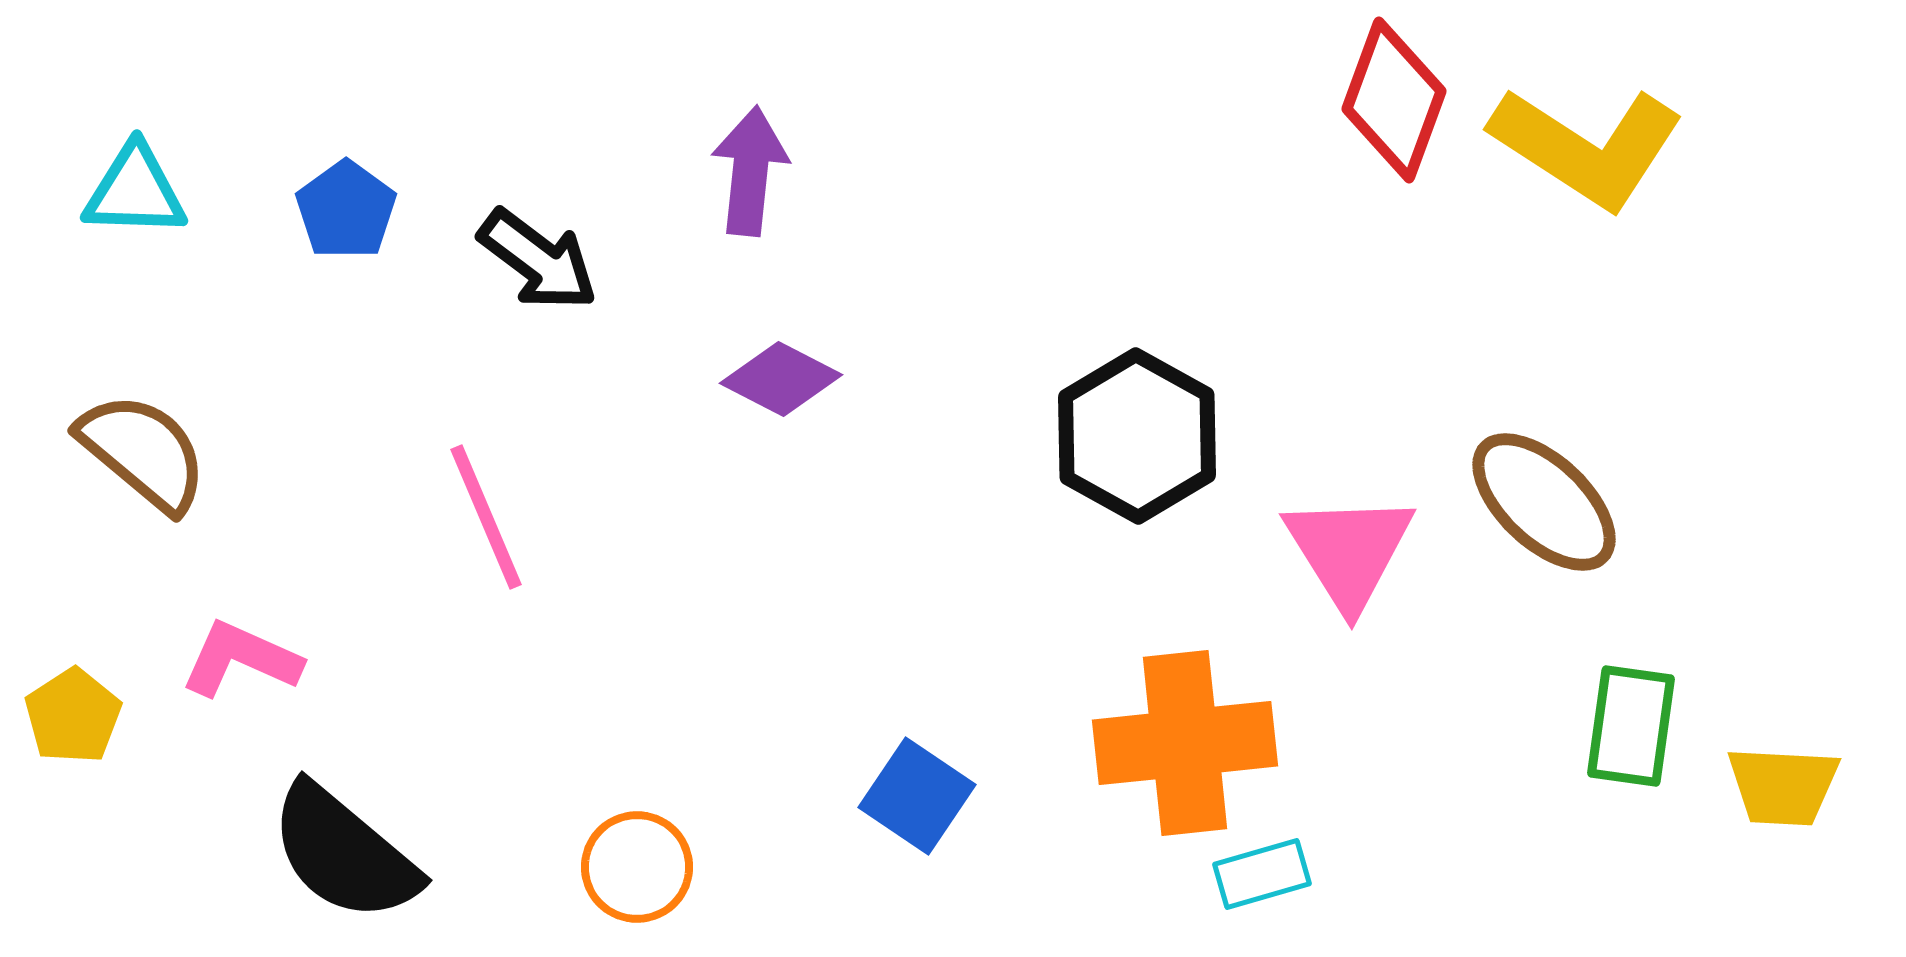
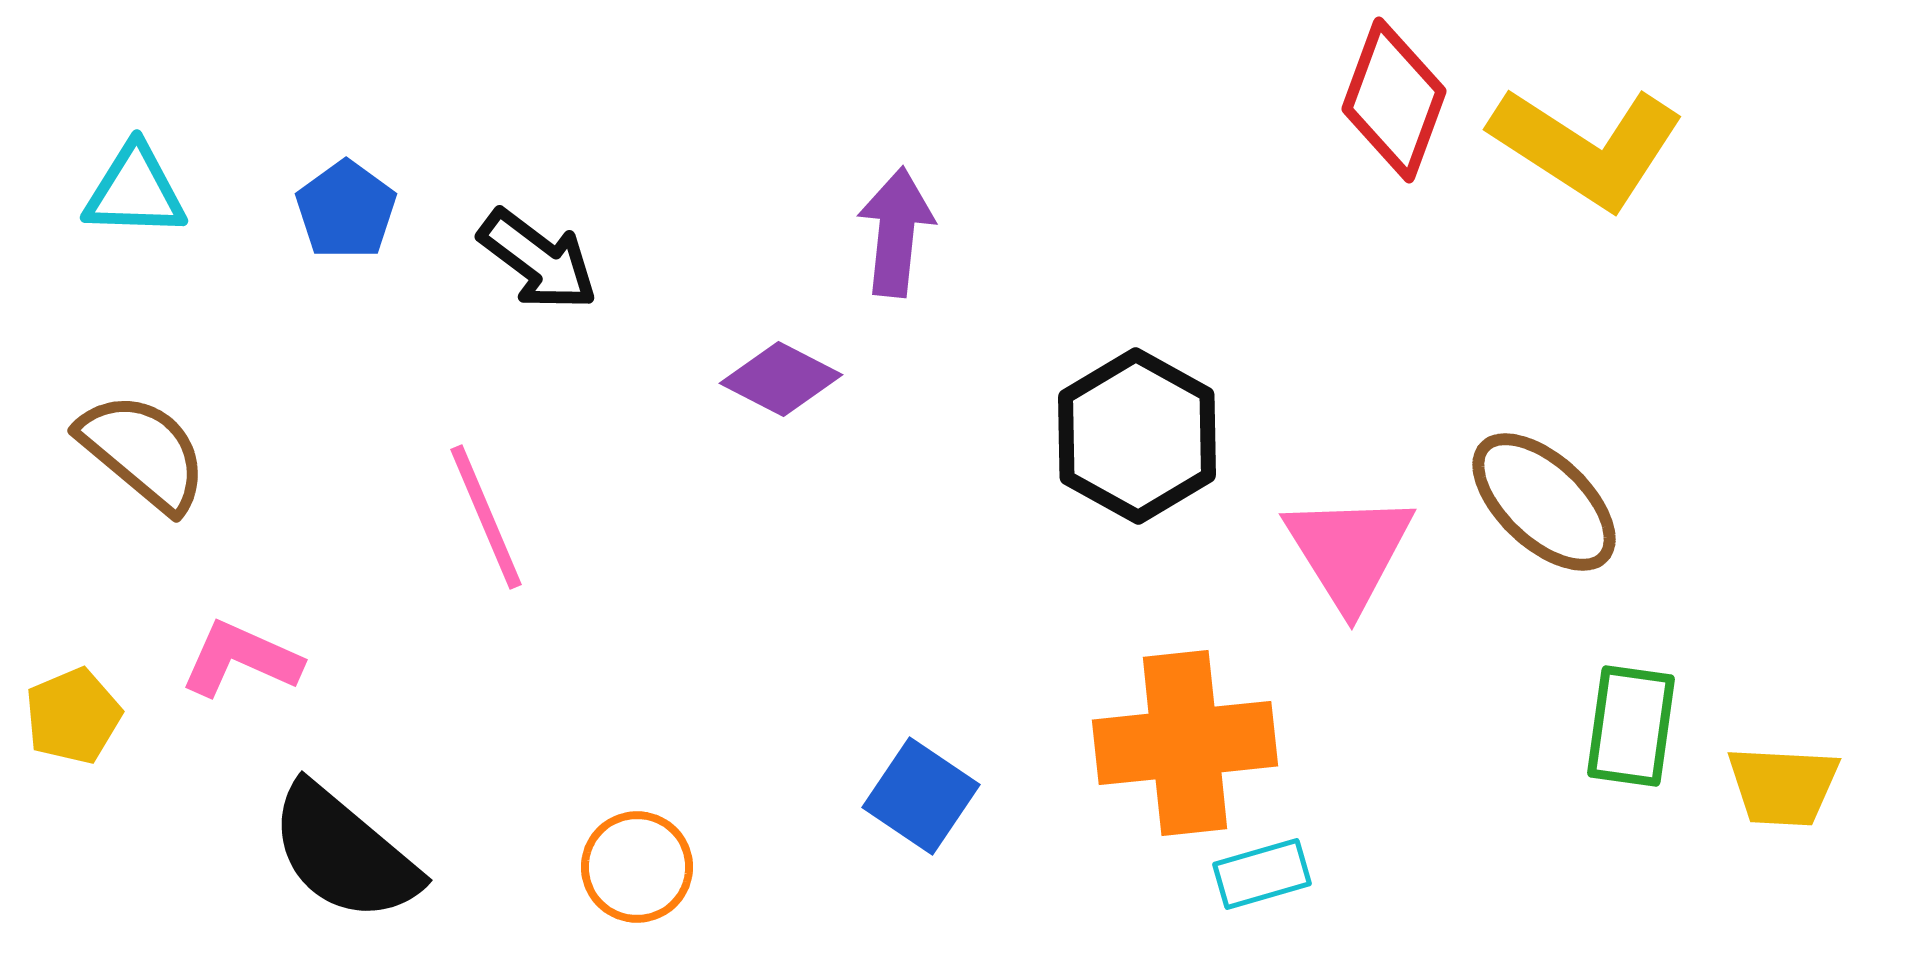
purple arrow: moved 146 px right, 61 px down
yellow pentagon: rotated 10 degrees clockwise
blue square: moved 4 px right
